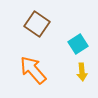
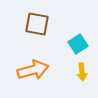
brown square: rotated 25 degrees counterclockwise
orange arrow: rotated 116 degrees clockwise
